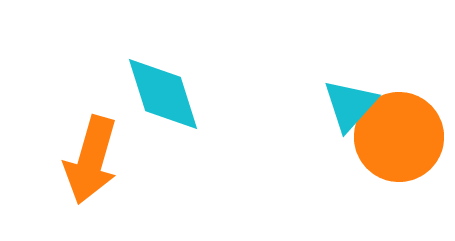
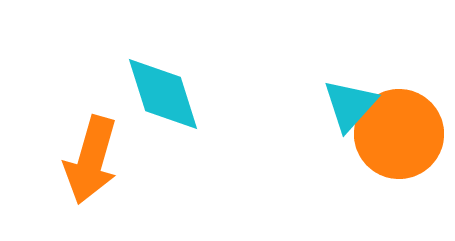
orange circle: moved 3 px up
